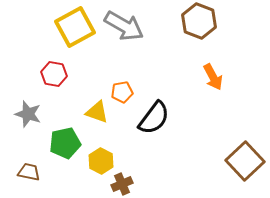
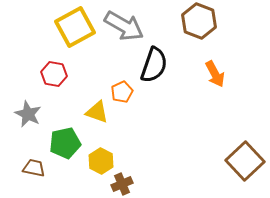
orange arrow: moved 2 px right, 3 px up
orange pentagon: rotated 15 degrees counterclockwise
gray star: rotated 8 degrees clockwise
black semicircle: moved 53 px up; rotated 18 degrees counterclockwise
brown trapezoid: moved 5 px right, 4 px up
